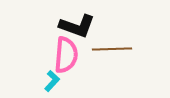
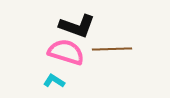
pink semicircle: moved 3 px up; rotated 78 degrees counterclockwise
cyan L-shape: moved 2 px right; rotated 100 degrees counterclockwise
